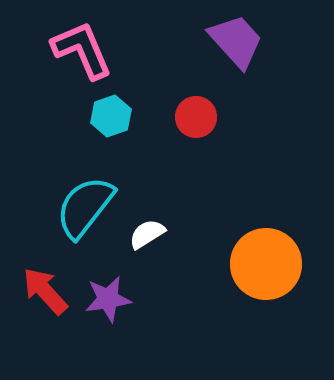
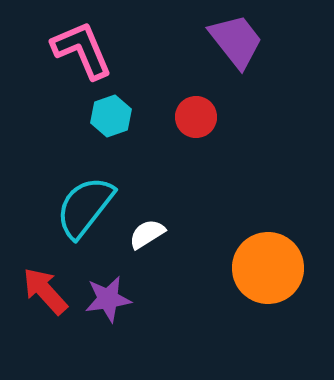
purple trapezoid: rotated 4 degrees clockwise
orange circle: moved 2 px right, 4 px down
